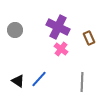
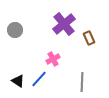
purple cross: moved 6 px right, 3 px up; rotated 25 degrees clockwise
pink cross: moved 8 px left, 10 px down; rotated 24 degrees clockwise
